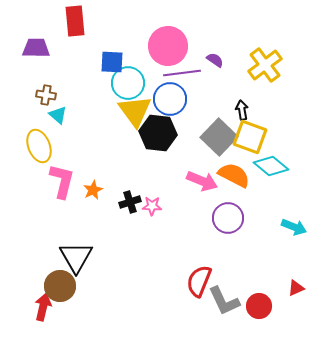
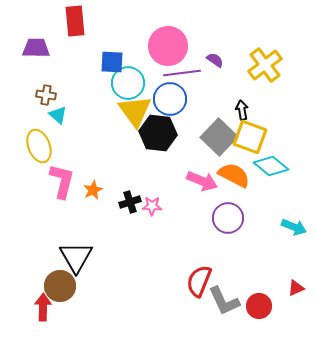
red arrow: rotated 12 degrees counterclockwise
